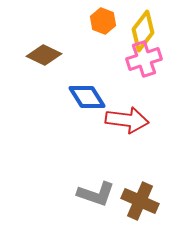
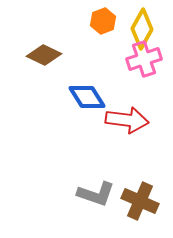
orange hexagon: rotated 20 degrees clockwise
yellow diamond: moved 1 px left, 2 px up; rotated 9 degrees counterclockwise
